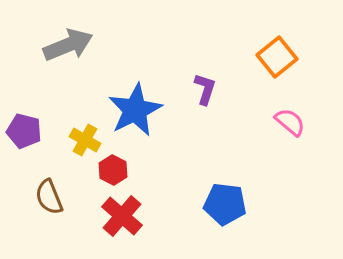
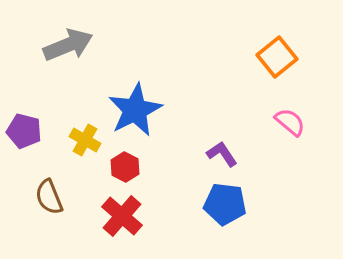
purple L-shape: moved 17 px right, 65 px down; rotated 52 degrees counterclockwise
red hexagon: moved 12 px right, 3 px up
